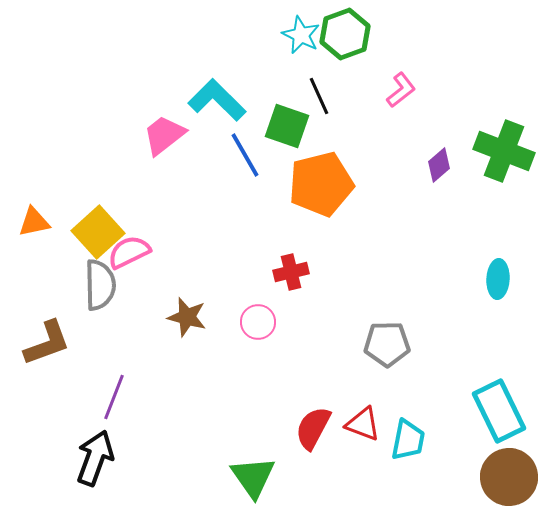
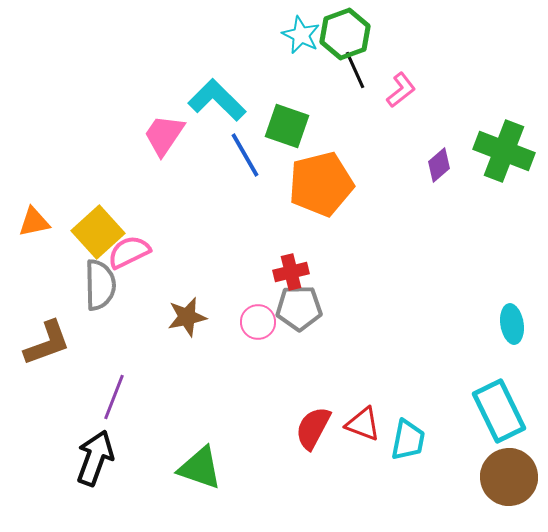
black line: moved 36 px right, 26 px up
pink trapezoid: rotated 18 degrees counterclockwise
cyan ellipse: moved 14 px right, 45 px down; rotated 12 degrees counterclockwise
brown star: rotated 27 degrees counterclockwise
gray pentagon: moved 88 px left, 36 px up
green triangle: moved 53 px left, 9 px up; rotated 36 degrees counterclockwise
